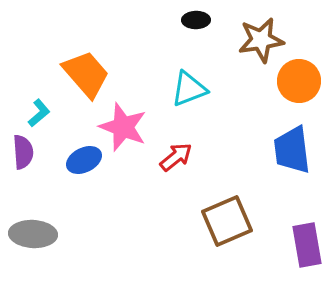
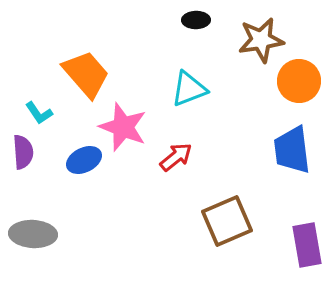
cyan L-shape: rotated 96 degrees clockwise
